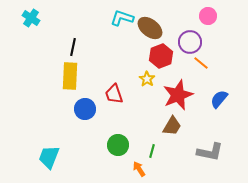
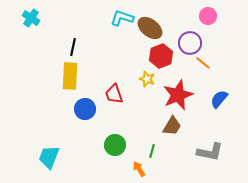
purple circle: moved 1 px down
orange line: moved 2 px right
yellow star: rotated 14 degrees counterclockwise
green circle: moved 3 px left
